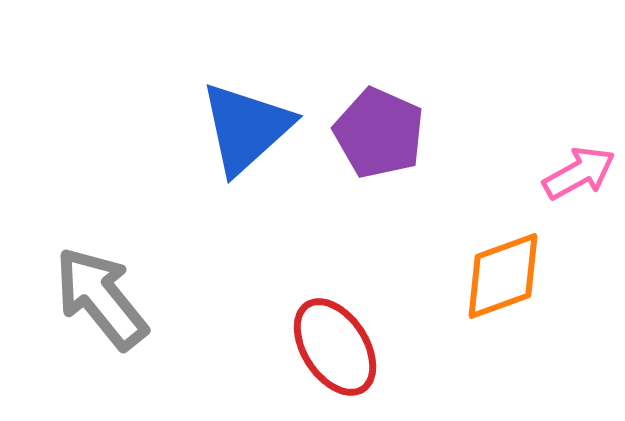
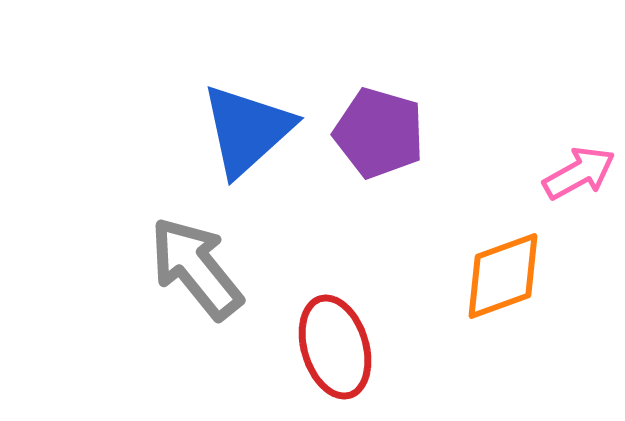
blue triangle: moved 1 px right, 2 px down
purple pentagon: rotated 8 degrees counterclockwise
gray arrow: moved 95 px right, 30 px up
red ellipse: rotated 16 degrees clockwise
